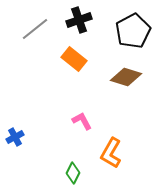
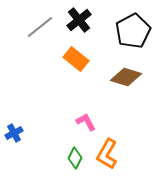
black cross: rotated 20 degrees counterclockwise
gray line: moved 5 px right, 2 px up
orange rectangle: moved 2 px right
pink L-shape: moved 4 px right, 1 px down
blue cross: moved 1 px left, 4 px up
orange L-shape: moved 4 px left, 1 px down
green diamond: moved 2 px right, 15 px up
